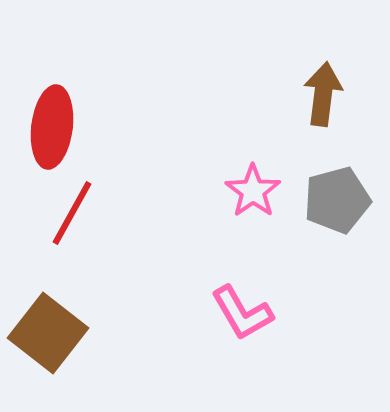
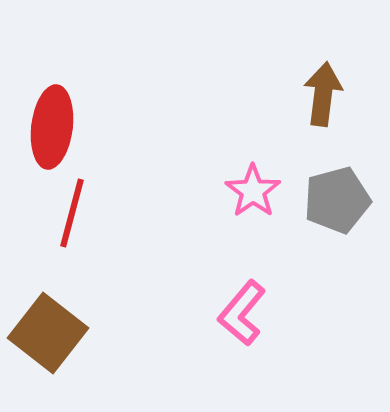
red line: rotated 14 degrees counterclockwise
pink L-shape: rotated 70 degrees clockwise
